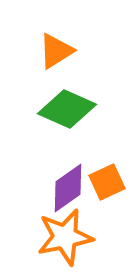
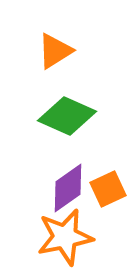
orange triangle: moved 1 px left
green diamond: moved 7 px down
orange square: moved 1 px right, 7 px down
